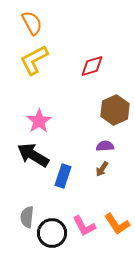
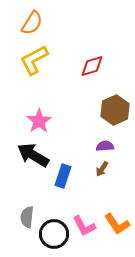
orange semicircle: rotated 60 degrees clockwise
black circle: moved 2 px right, 1 px down
